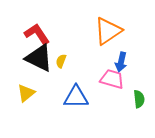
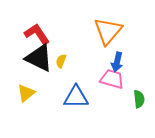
orange triangle: rotated 16 degrees counterclockwise
blue arrow: moved 4 px left
